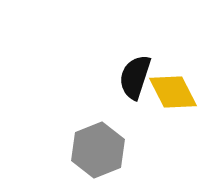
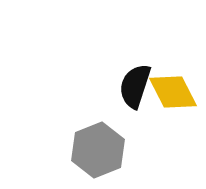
black semicircle: moved 9 px down
